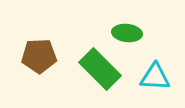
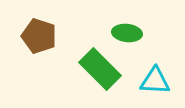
brown pentagon: moved 20 px up; rotated 20 degrees clockwise
cyan triangle: moved 4 px down
